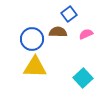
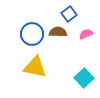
blue circle: moved 5 px up
yellow triangle: rotated 10 degrees clockwise
cyan square: moved 1 px right
